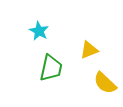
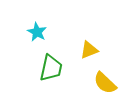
cyan star: moved 2 px left, 1 px down
